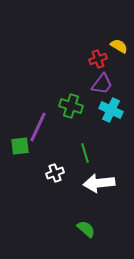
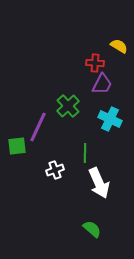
red cross: moved 3 px left, 4 px down; rotated 24 degrees clockwise
purple trapezoid: rotated 10 degrees counterclockwise
green cross: moved 3 px left; rotated 30 degrees clockwise
cyan cross: moved 1 px left, 9 px down
green square: moved 3 px left
green line: rotated 18 degrees clockwise
white cross: moved 3 px up
white arrow: rotated 108 degrees counterclockwise
green semicircle: moved 6 px right
